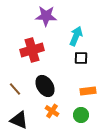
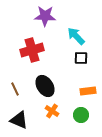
purple star: moved 1 px left
cyan arrow: rotated 66 degrees counterclockwise
brown line: rotated 16 degrees clockwise
